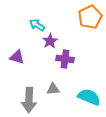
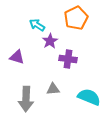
orange pentagon: moved 14 px left, 1 px down
purple cross: moved 3 px right
gray arrow: moved 3 px left, 1 px up
